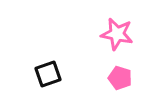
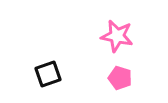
pink star: moved 2 px down
